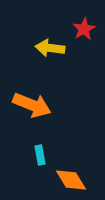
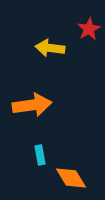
red star: moved 5 px right
orange arrow: rotated 30 degrees counterclockwise
orange diamond: moved 2 px up
